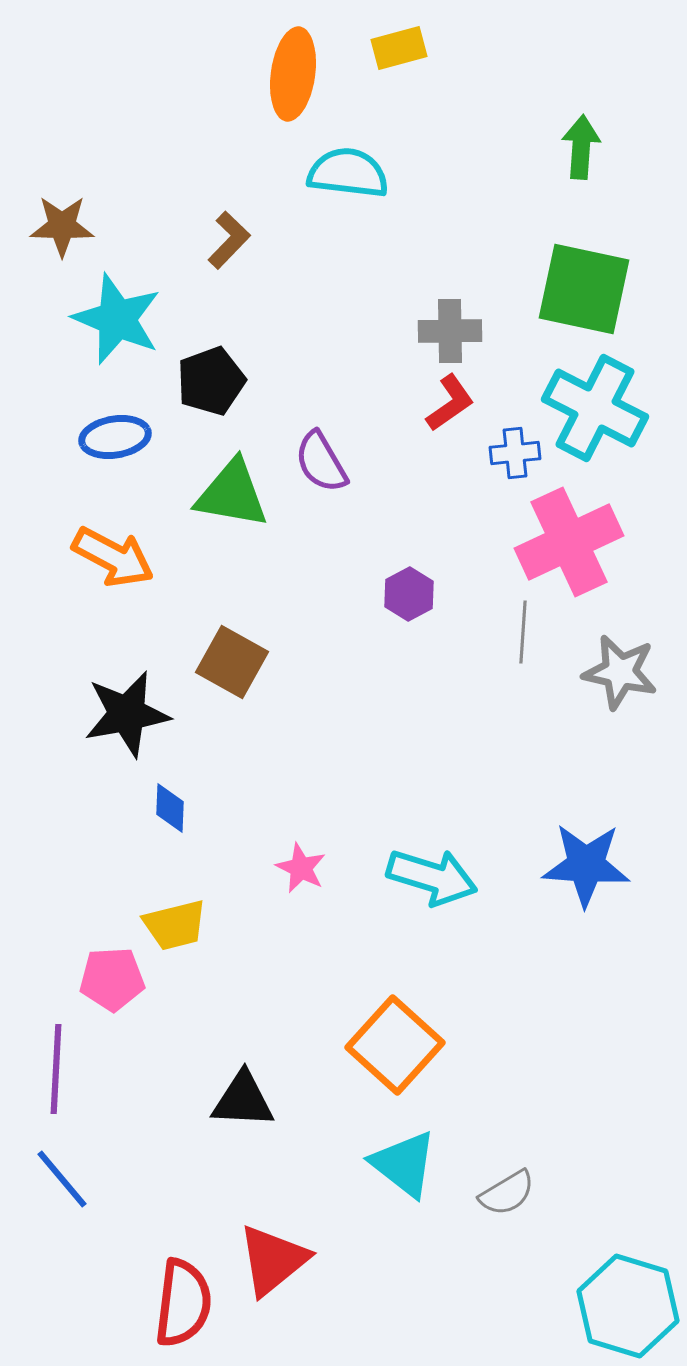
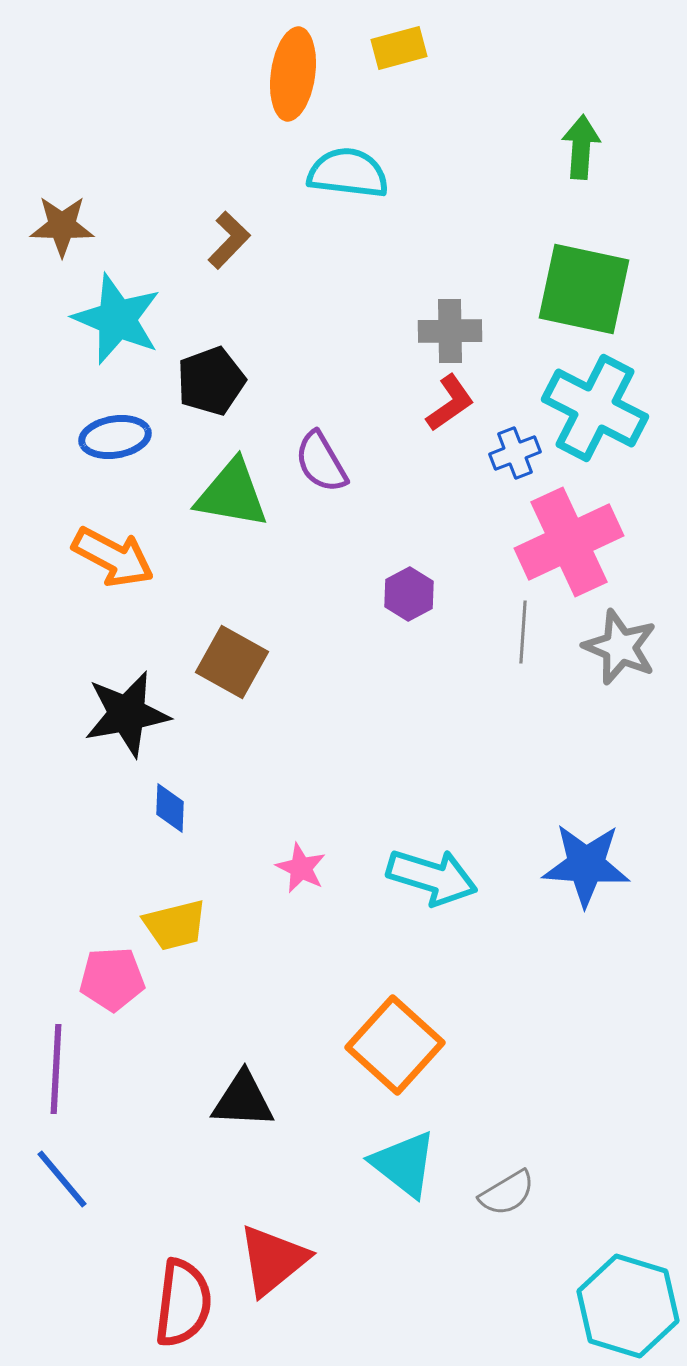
blue cross: rotated 15 degrees counterclockwise
gray star: moved 25 px up; rotated 10 degrees clockwise
